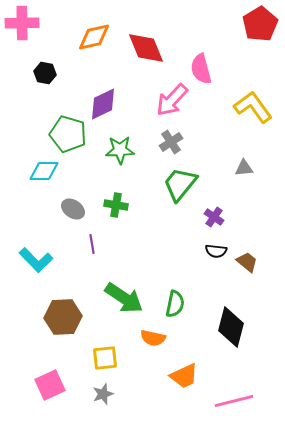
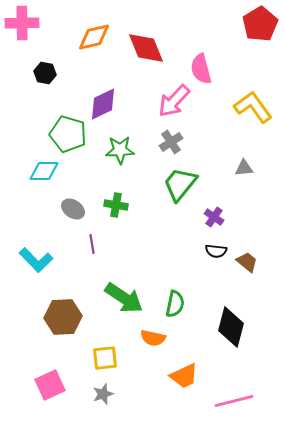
pink arrow: moved 2 px right, 1 px down
